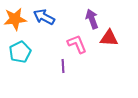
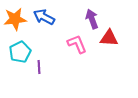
purple line: moved 24 px left, 1 px down
